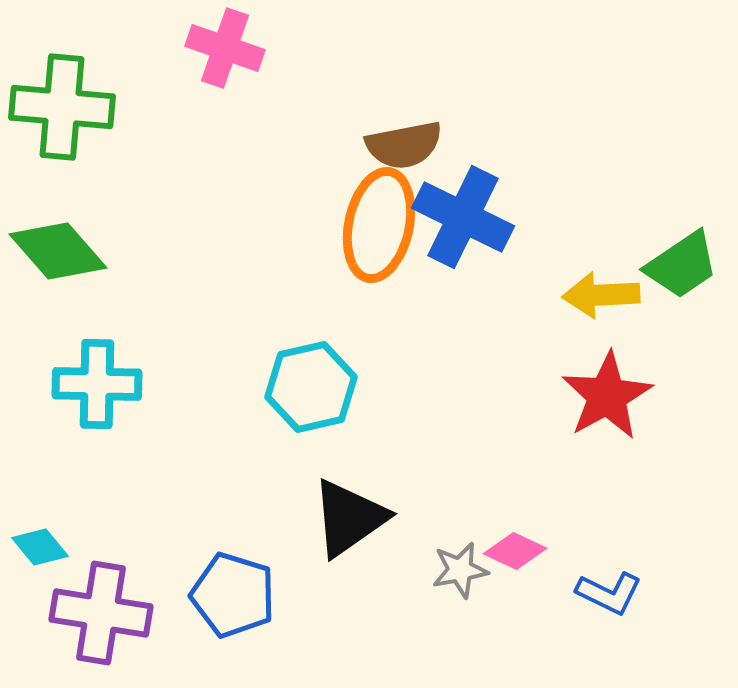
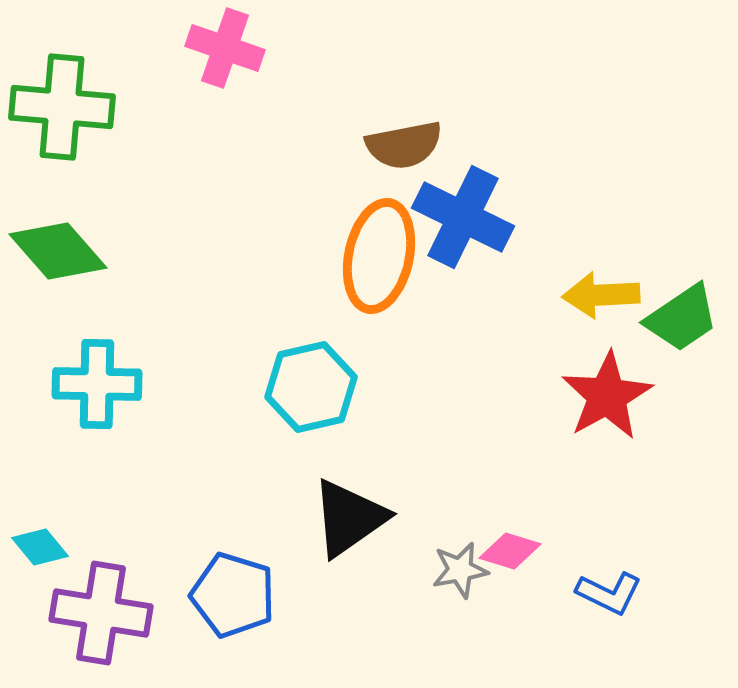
orange ellipse: moved 31 px down
green trapezoid: moved 53 px down
pink diamond: moved 5 px left; rotated 8 degrees counterclockwise
